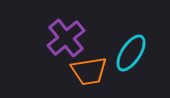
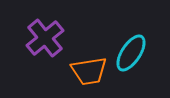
purple cross: moved 21 px left
